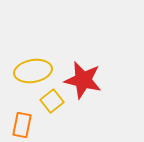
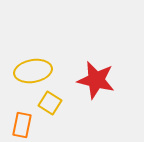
red star: moved 13 px right
yellow square: moved 2 px left, 2 px down; rotated 20 degrees counterclockwise
